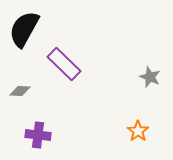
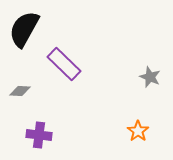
purple cross: moved 1 px right
